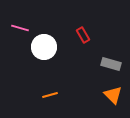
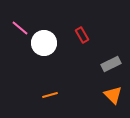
pink line: rotated 24 degrees clockwise
red rectangle: moved 1 px left
white circle: moved 4 px up
gray rectangle: rotated 42 degrees counterclockwise
